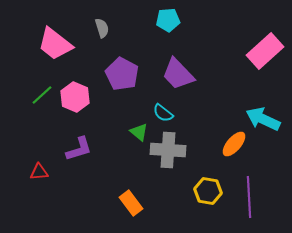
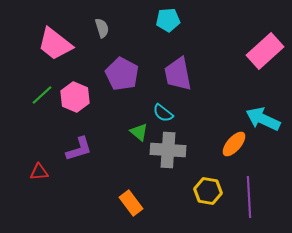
purple trapezoid: rotated 33 degrees clockwise
